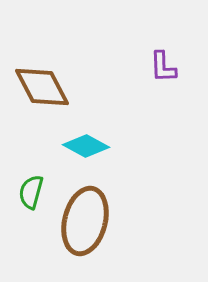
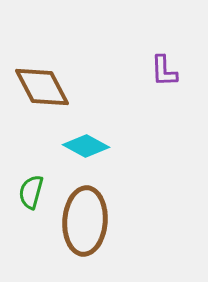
purple L-shape: moved 1 px right, 4 px down
brown ellipse: rotated 10 degrees counterclockwise
